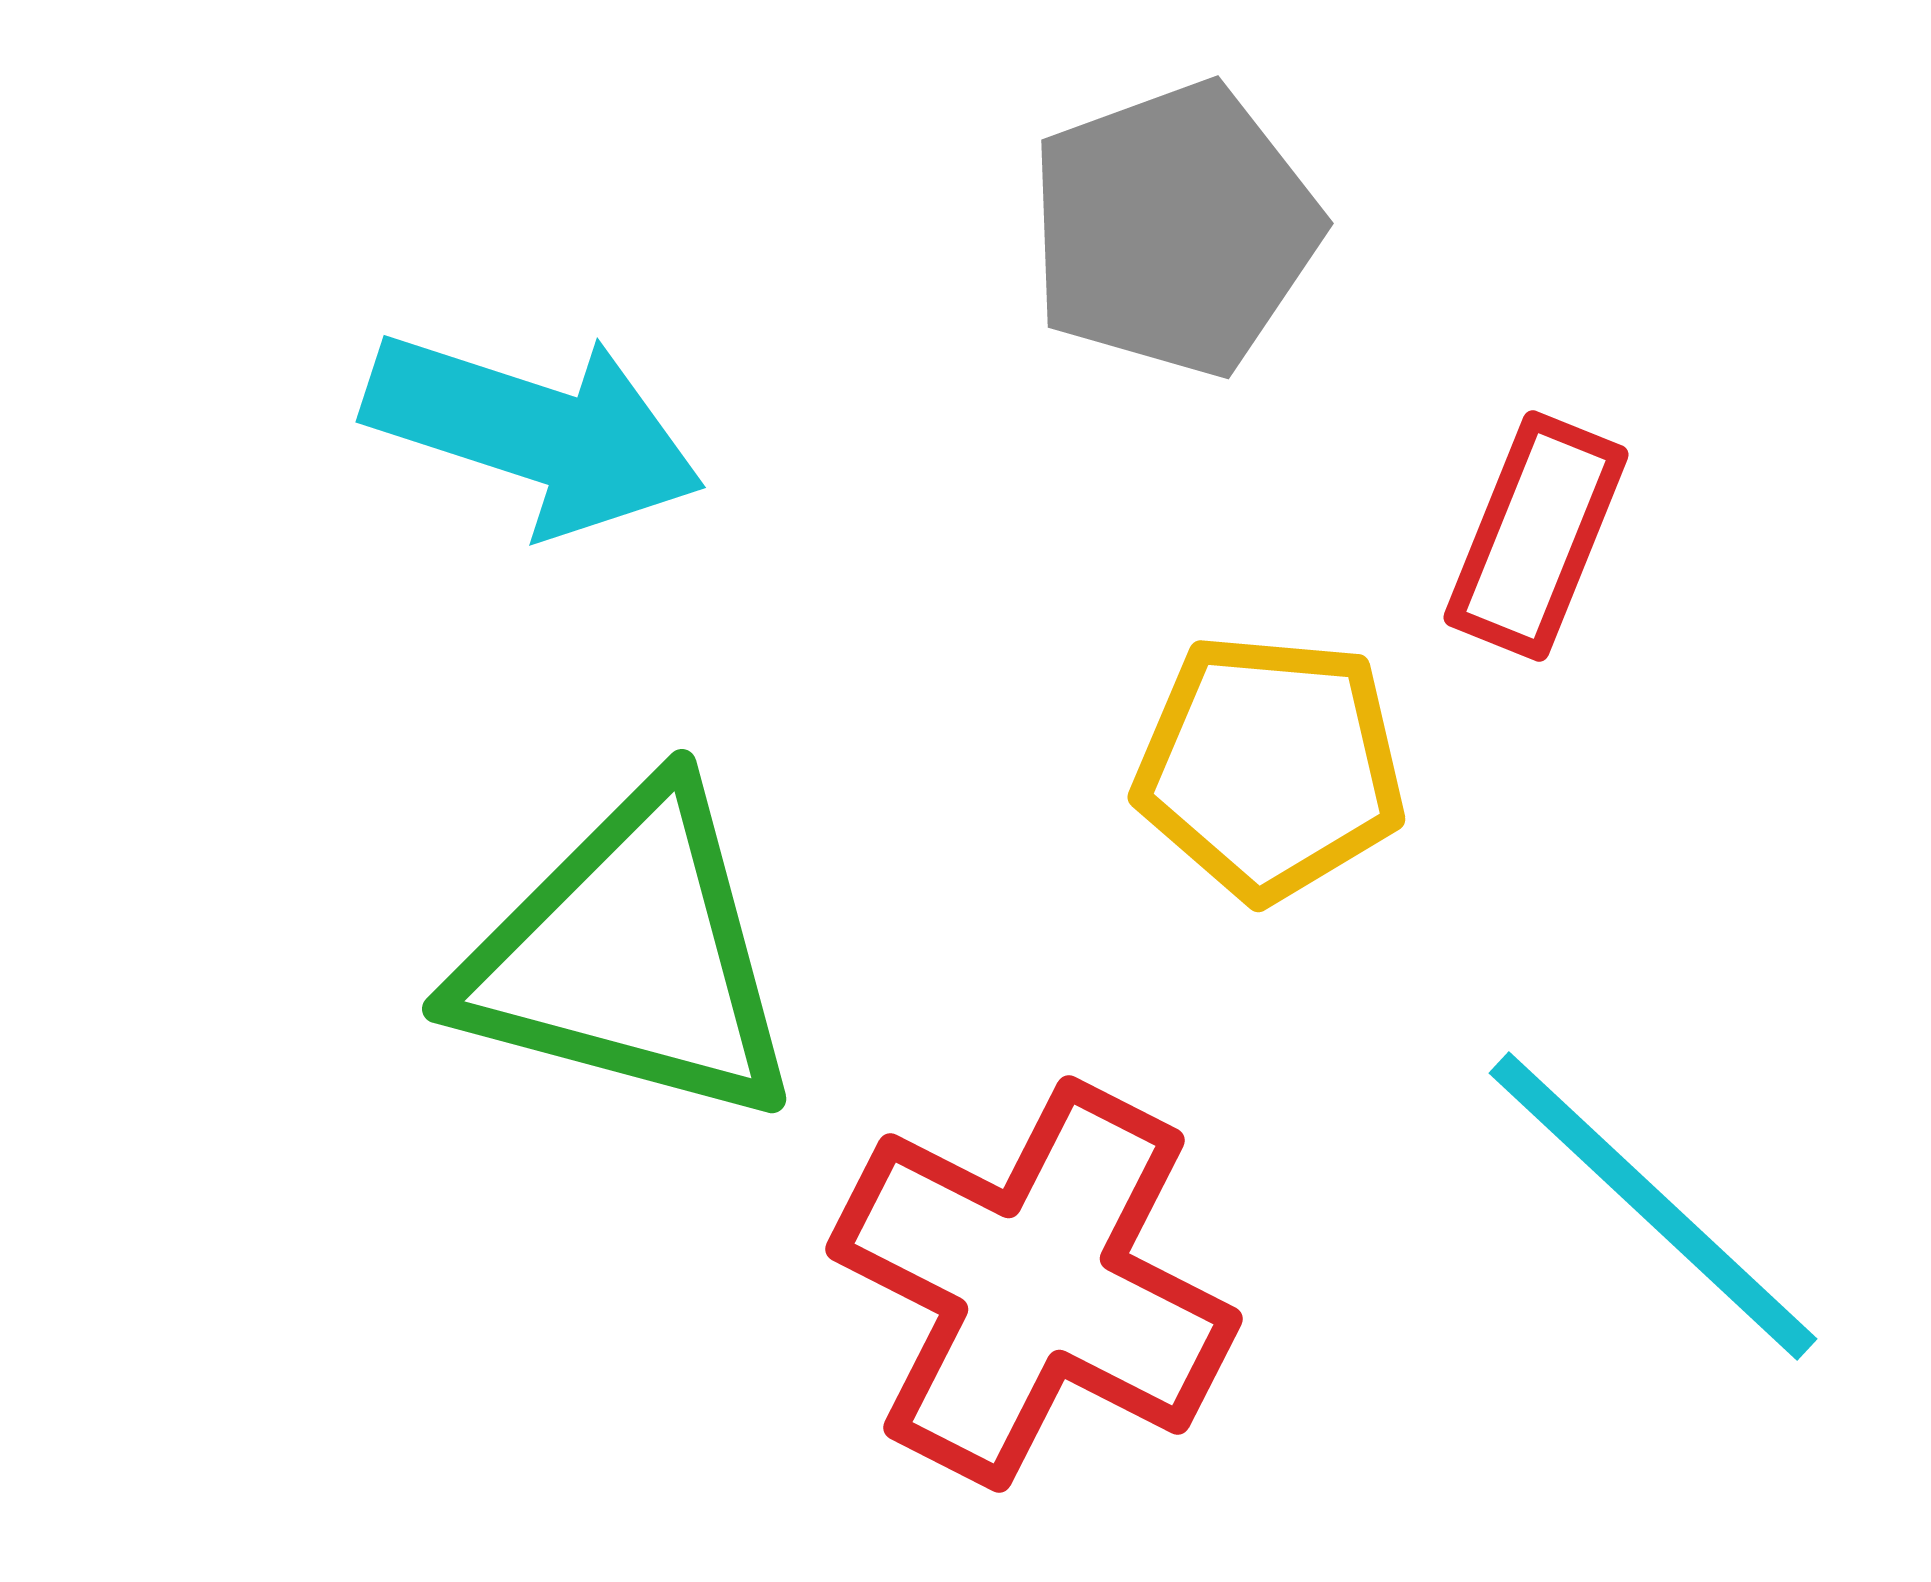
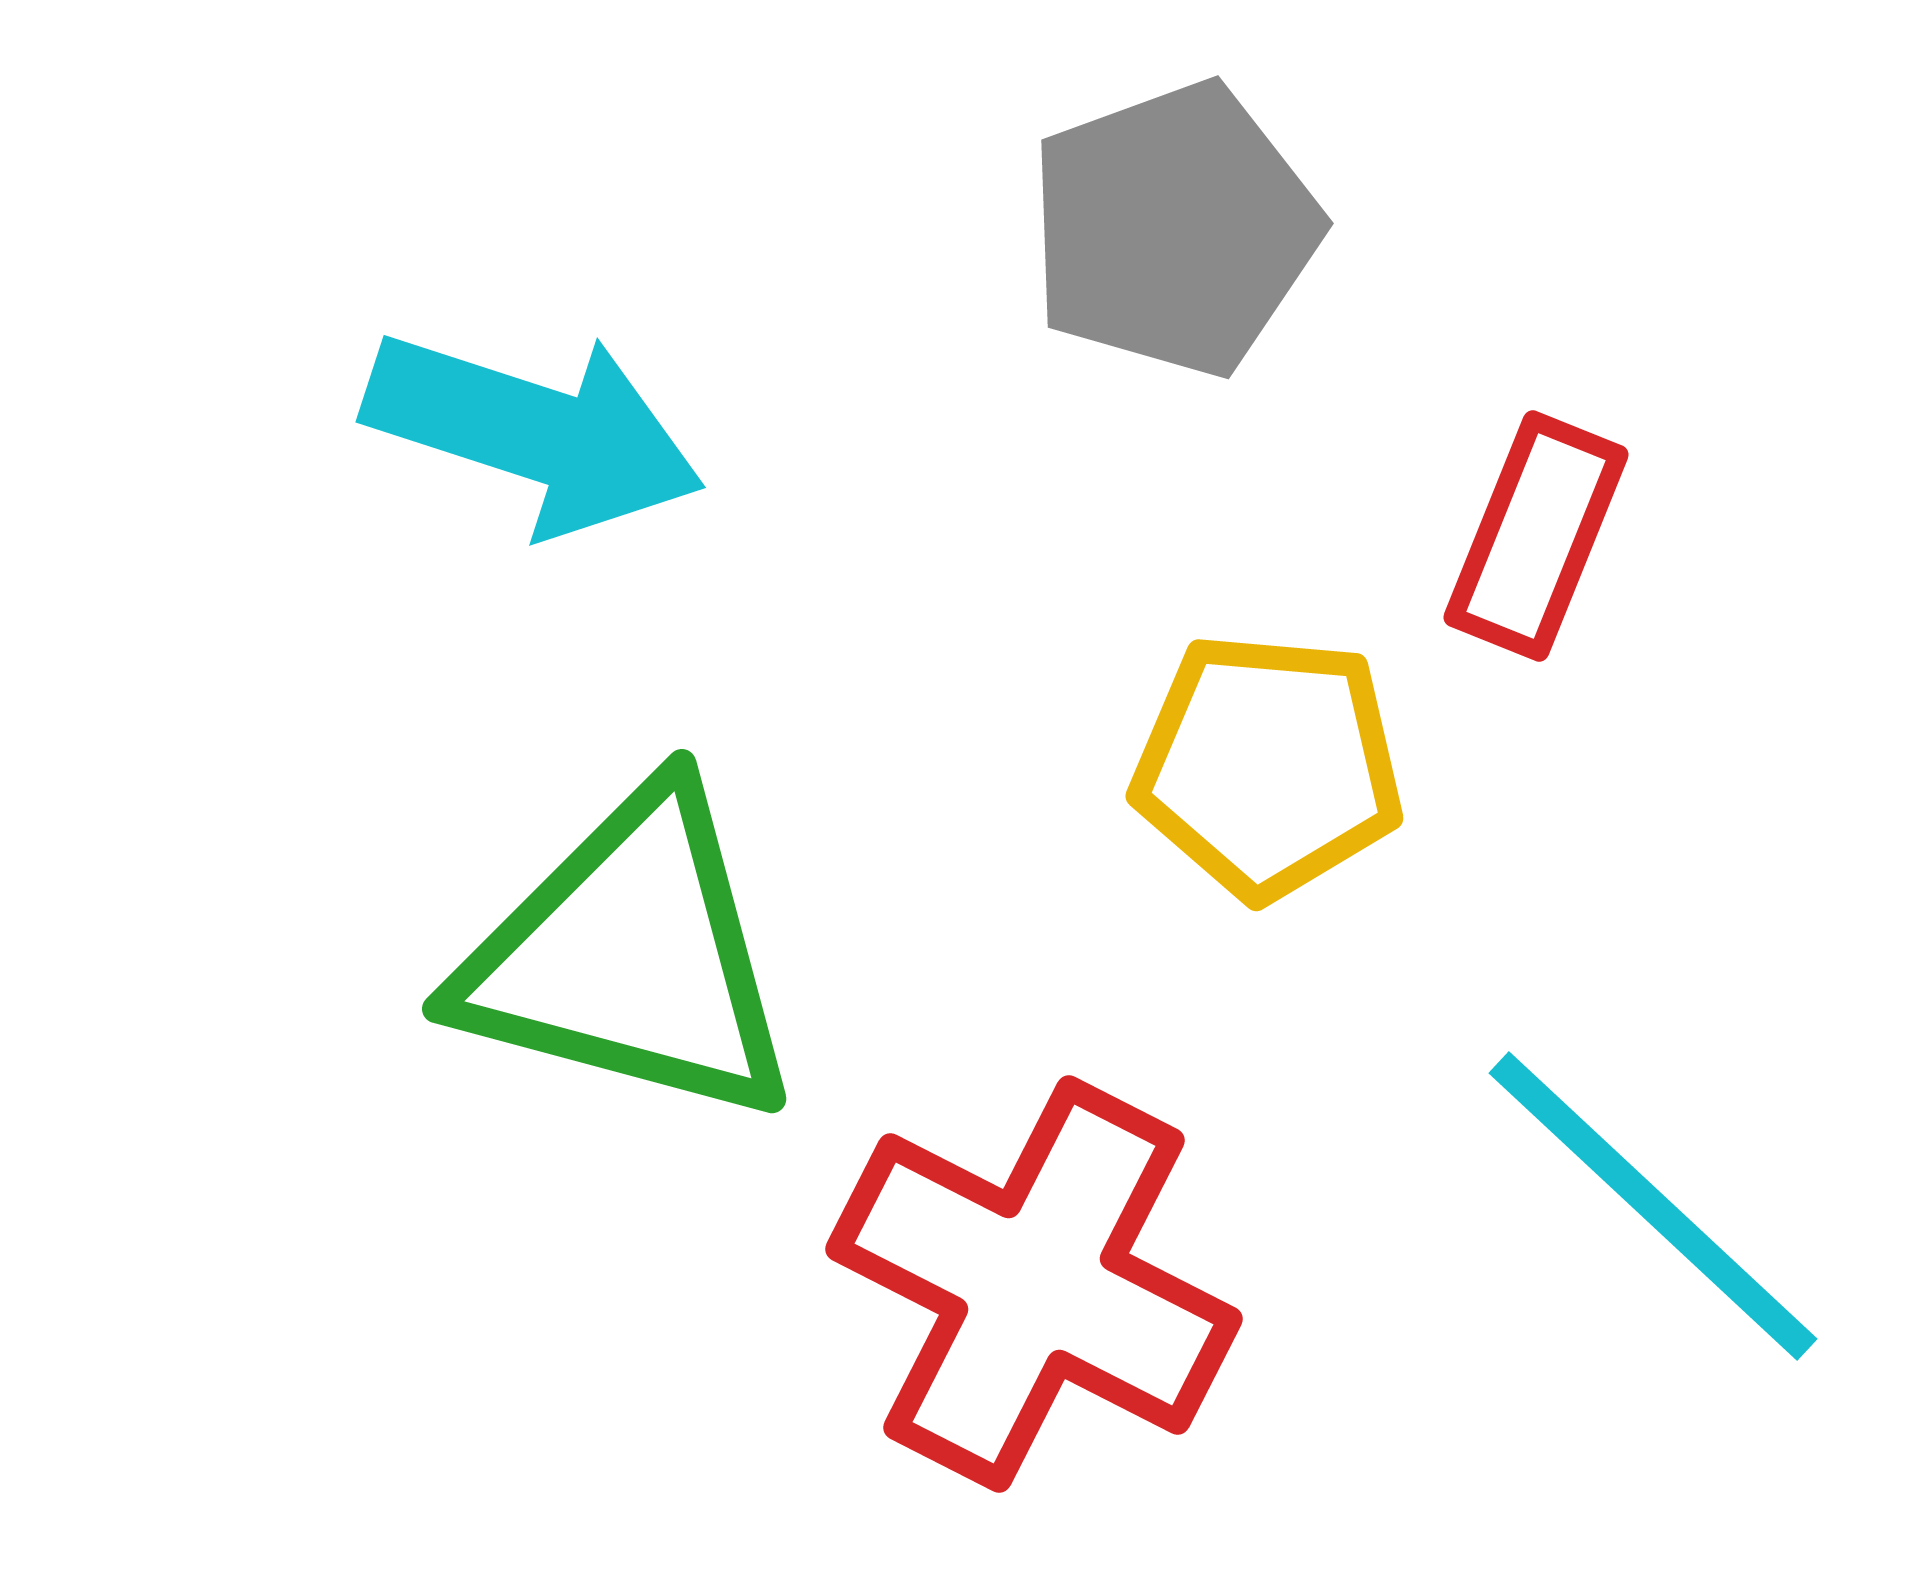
yellow pentagon: moved 2 px left, 1 px up
